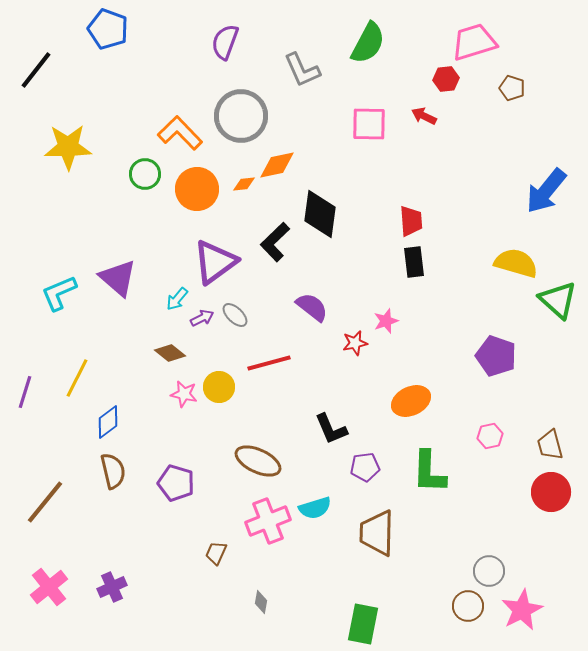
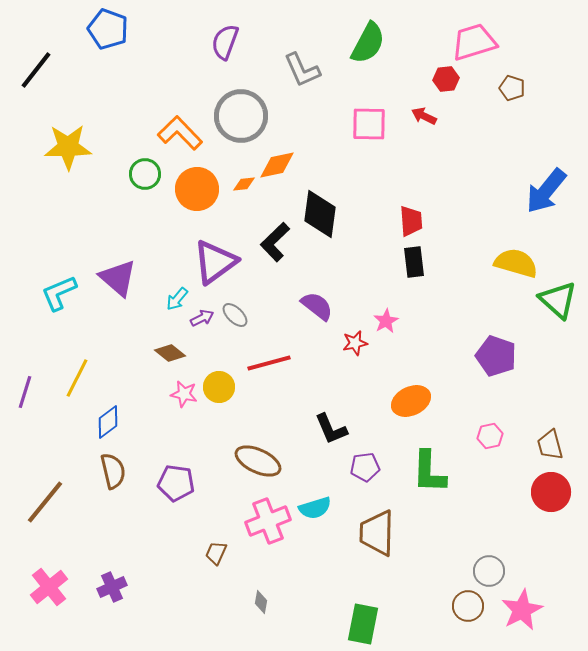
purple semicircle at (312, 307): moved 5 px right, 1 px up
pink star at (386, 321): rotated 10 degrees counterclockwise
purple pentagon at (176, 483): rotated 9 degrees counterclockwise
